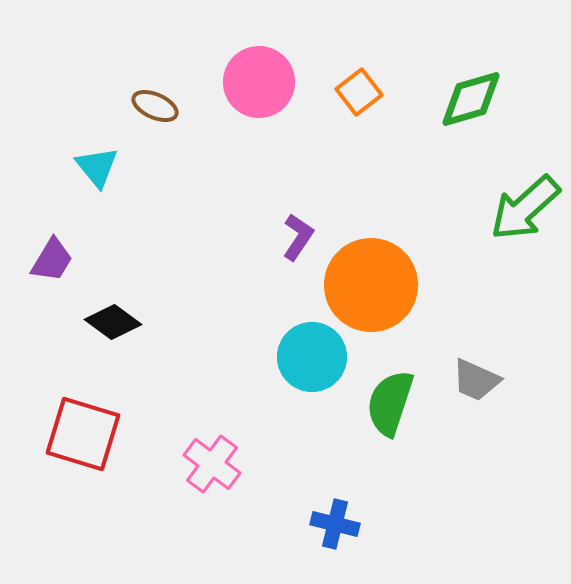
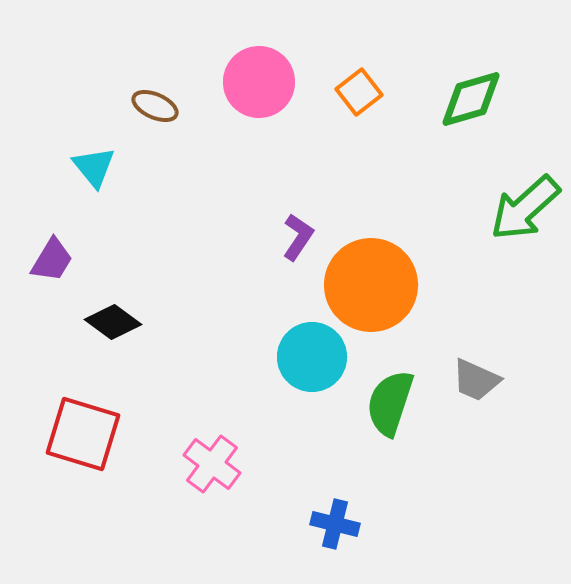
cyan triangle: moved 3 px left
